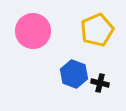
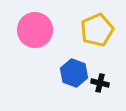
pink circle: moved 2 px right, 1 px up
blue hexagon: moved 1 px up
